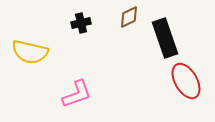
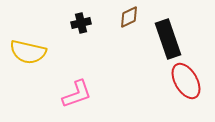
black rectangle: moved 3 px right, 1 px down
yellow semicircle: moved 2 px left
